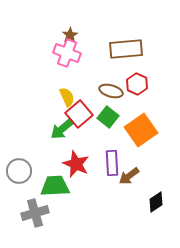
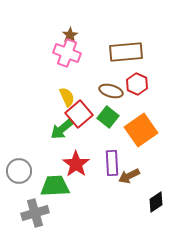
brown rectangle: moved 3 px down
red star: rotated 12 degrees clockwise
brown arrow: rotated 10 degrees clockwise
